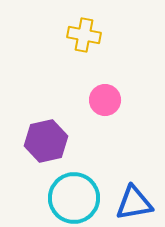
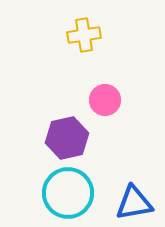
yellow cross: rotated 20 degrees counterclockwise
purple hexagon: moved 21 px right, 3 px up
cyan circle: moved 6 px left, 5 px up
